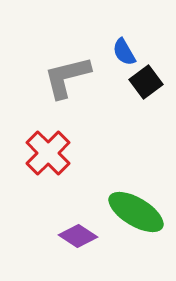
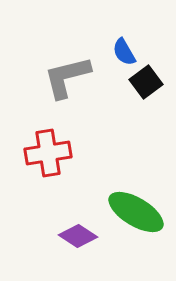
red cross: rotated 36 degrees clockwise
